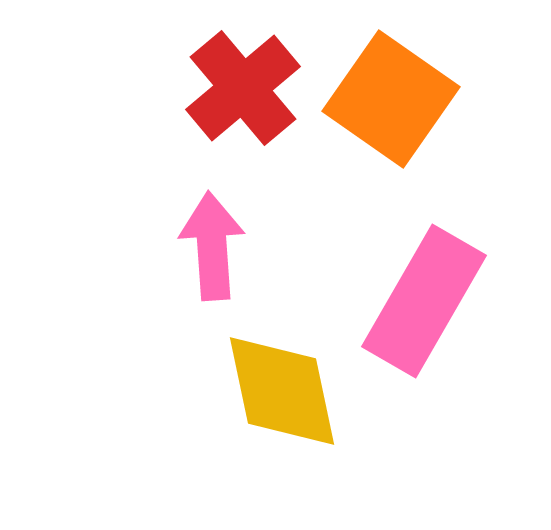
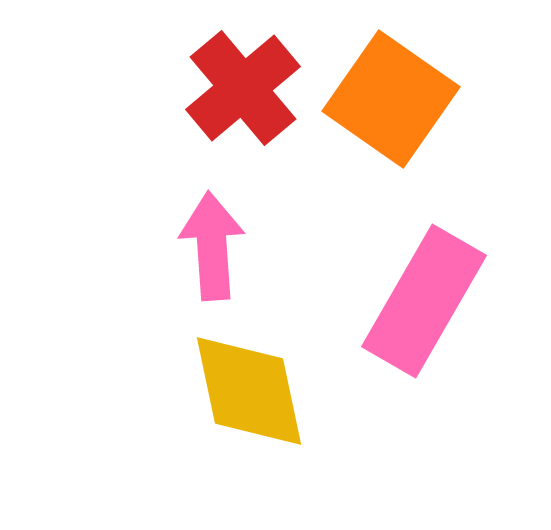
yellow diamond: moved 33 px left
